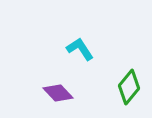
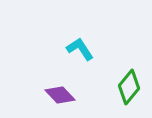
purple diamond: moved 2 px right, 2 px down
